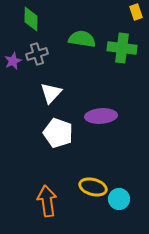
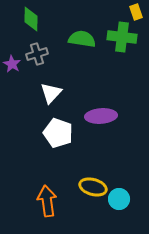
green cross: moved 11 px up
purple star: moved 1 px left, 3 px down; rotated 18 degrees counterclockwise
